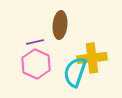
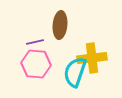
pink hexagon: rotated 20 degrees counterclockwise
